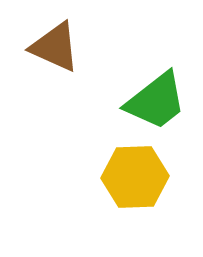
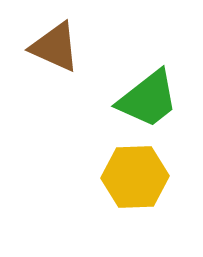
green trapezoid: moved 8 px left, 2 px up
